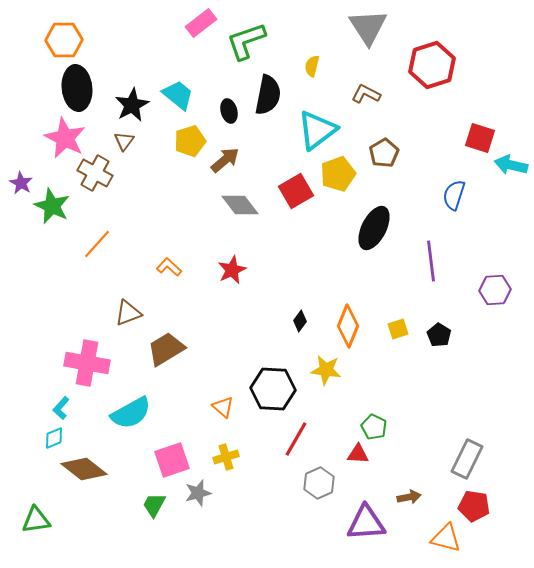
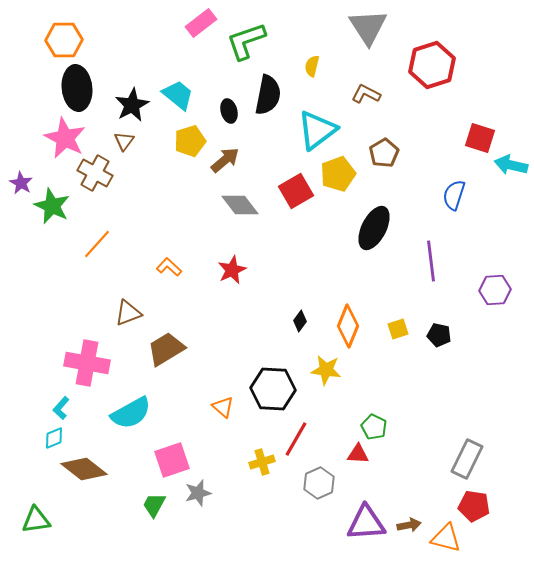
black pentagon at (439, 335): rotated 20 degrees counterclockwise
yellow cross at (226, 457): moved 36 px right, 5 px down
brown arrow at (409, 497): moved 28 px down
